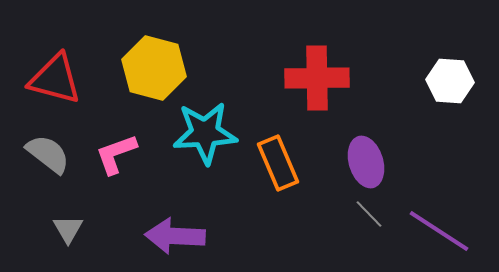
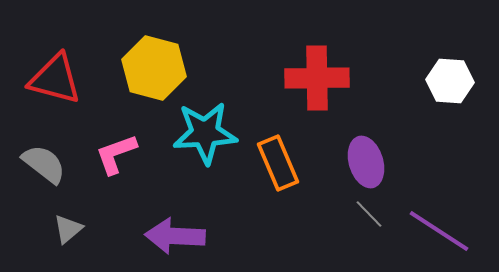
gray semicircle: moved 4 px left, 10 px down
gray triangle: rotated 20 degrees clockwise
